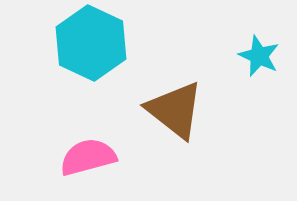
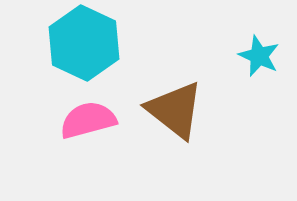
cyan hexagon: moved 7 px left
pink semicircle: moved 37 px up
